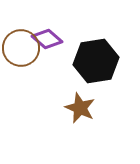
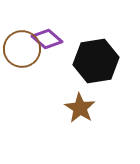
brown circle: moved 1 px right, 1 px down
brown star: rotated 8 degrees clockwise
